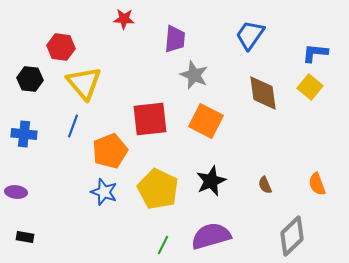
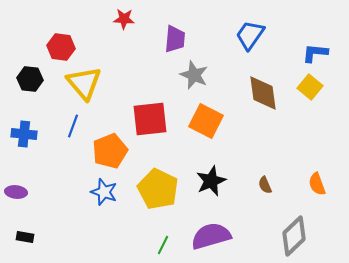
gray diamond: moved 2 px right
